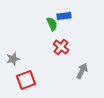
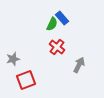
blue rectangle: moved 2 px left, 2 px down; rotated 56 degrees clockwise
green semicircle: rotated 48 degrees clockwise
red cross: moved 4 px left
gray arrow: moved 3 px left, 6 px up
